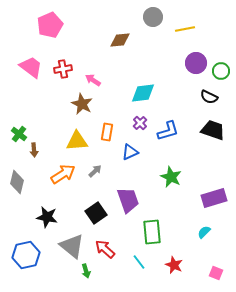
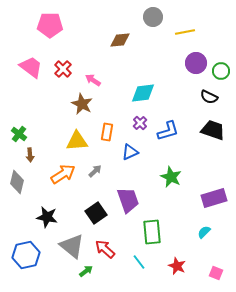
pink pentagon: rotated 25 degrees clockwise
yellow line: moved 3 px down
red cross: rotated 36 degrees counterclockwise
brown arrow: moved 4 px left, 5 px down
red star: moved 3 px right, 1 px down
green arrow: rotated 112 degrees counterclockwise
